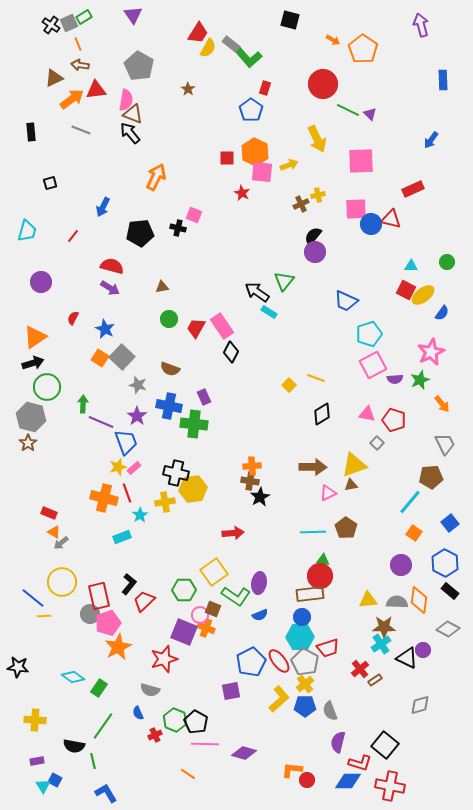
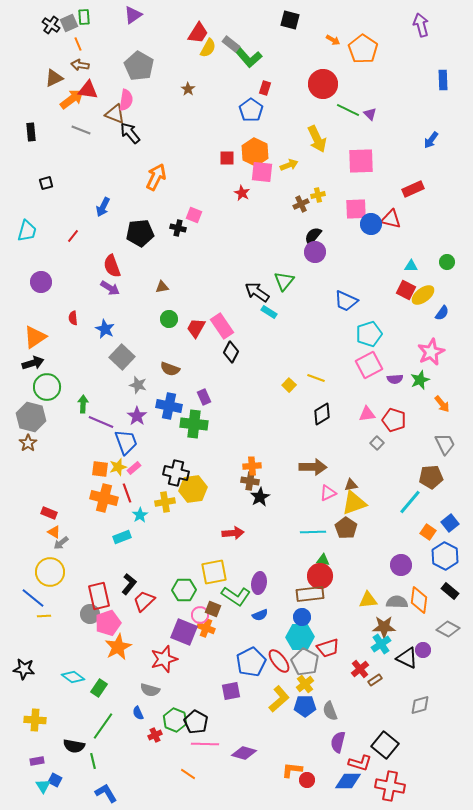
purple triangle at (133, 15): rotated 30 degrees clockwise
green rectangle at (84, 17): rotated 63 degrees counterclockwise
red triangle at (96, 90): moved 8 px left; rotated 15 degrees clockwise
brown triangle at (133, 114): moved 18 px left
black square at (50, 183): moved 4 px left
red semicircle at (112, 266): rotated 125 degrees counterclockwise
red semicircle at (73, 318): rotated 32 degrees counterclockwise
orange square at (100, 358): moved 111 px down; rotated 24 degrees counterclockwise
pink square at (373, 365): moved 4 px left
pink triangle at (367, 414): rotated 18 degrees counterclockwise
yellow triangle at (354, 465): moved 38 px down
orange square at (414, 533): moved 14 px right, 1 px up
blue hexagon at (445, 563): moved 7 px up
yellow square at (214, 572): rotated 24 degrees clockwise
yellow circle at (62, 582): moved 12 px left, 10 px up
black star at (18, 667): moved 6 px right, 2 px down
